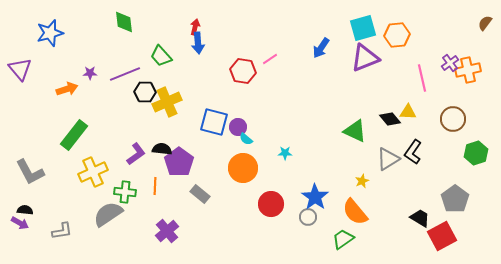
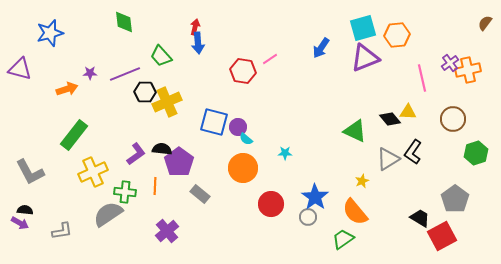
purple triangle at (20, 69): rotated 35 degrees counterclockwise
